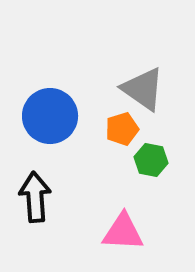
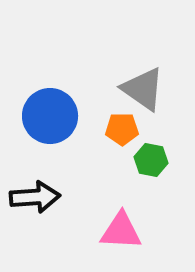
orange pentagon: rotated 16 degrees clockwise
black arrow: rotated 90 degrees clockwise
pink triangle: moved 2 px left, 1 px up
